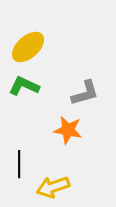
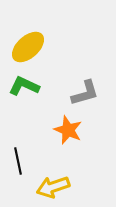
orange star: rotated 12 degrees clockwise
black line: moved 1 px left, 3 px up; rotated 12 degrees counterclockwise
